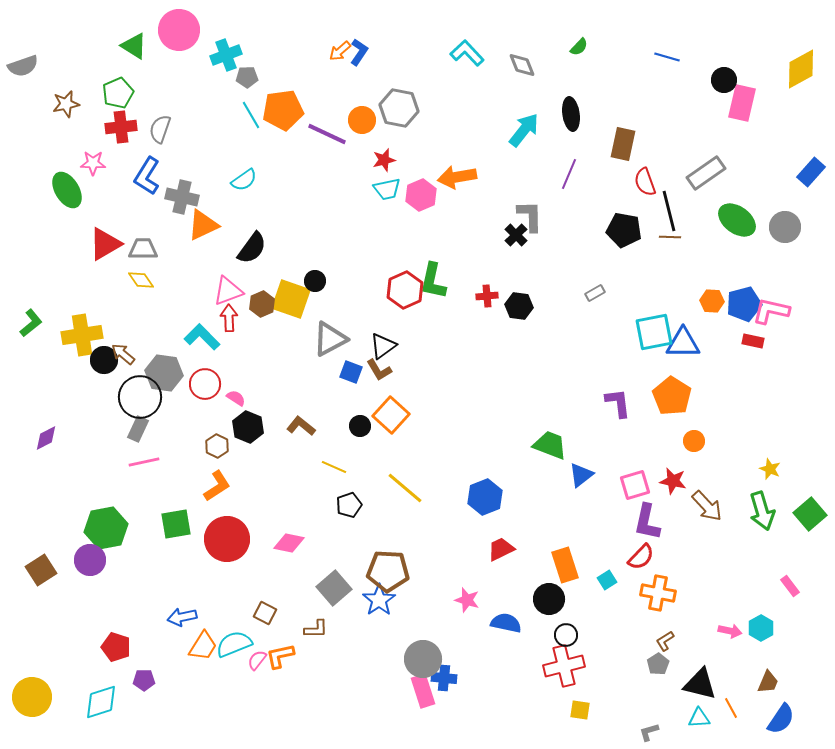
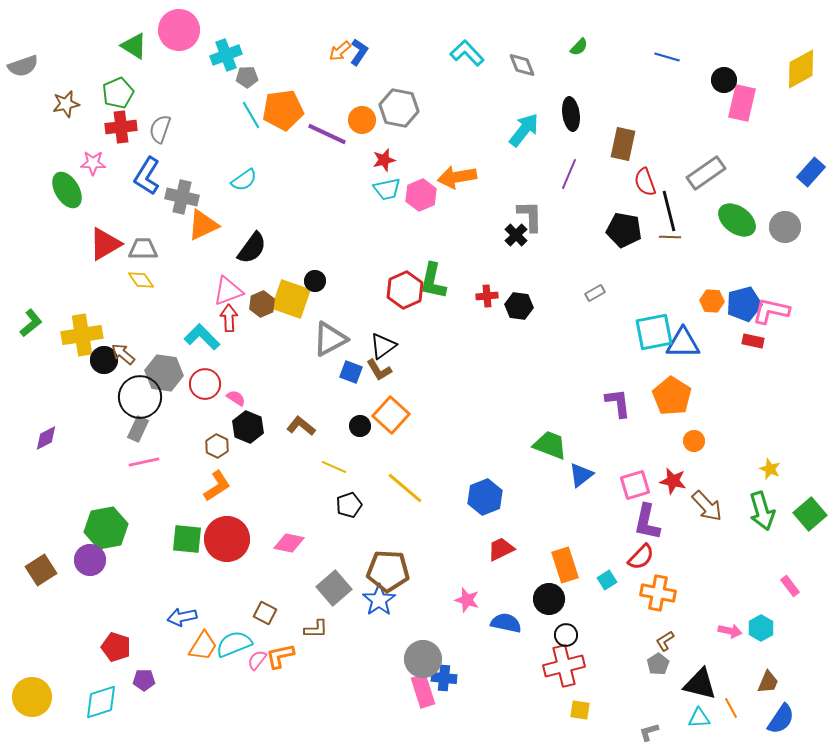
green square at (176, 524): moved 11 px right, 15 px down; rotated 16 degrees clockwise
